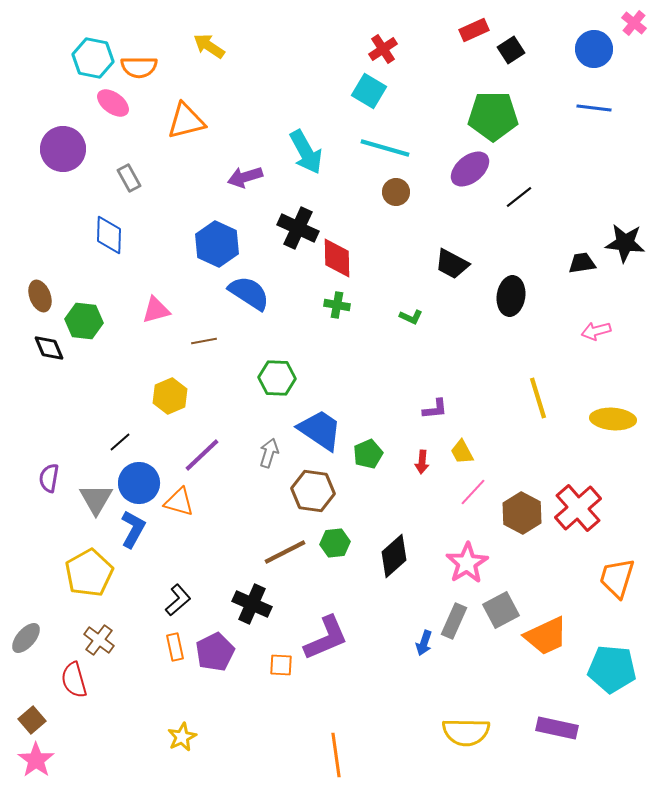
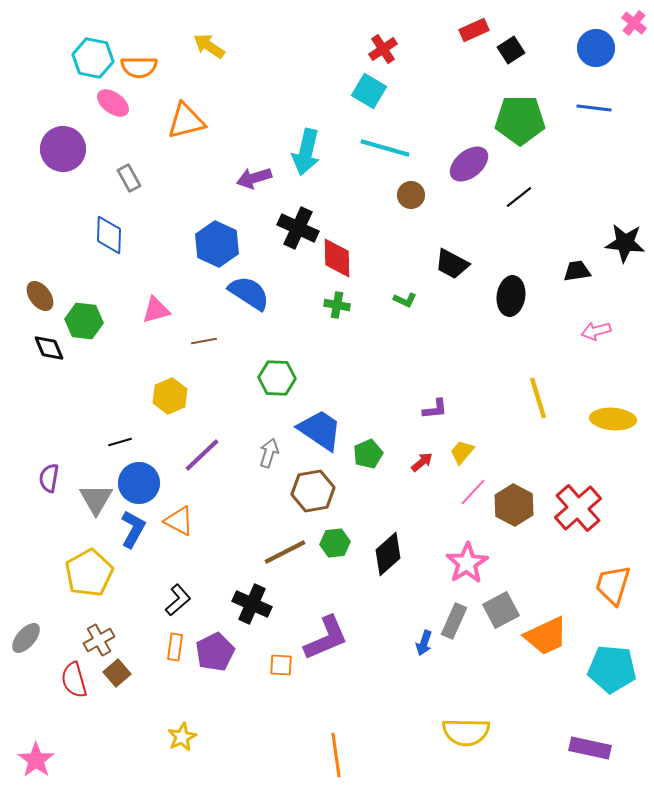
blue circle at (594, 49): moved 2 px right, 1 px up
green pentagon at (493, 116): moved 27 px right, 4 px down
cyan arrow at (306, 152): rotated 42 degrees clockwise
purple ellipse at (470, 169): moved 1 px left, 5 px up
purple arrow at (245, 177): moved 9 px right, 1 px down
brown circle at (396, 192): moved 15 px right, 3 px down
black trapezoid at (582, 263): moved 5 px left, 8 px down
brown ellipse at (40, 296): rotated 16 degrees counterclockwise
green L-shape at (411, 317): moved 6 px left, 17 px up
black line at (120, 442): rotated 25 degrees clockwise
yellow trapezoid at (462, 452): rotated 68 degrees clockwise
red arrow at (422, 462): rotated 135 degrees counterclockwise
brown hexagon at (313, 491): rotated 18 degrees counterclockwise
orange triangle at (179, 502): moved 19 px down; rotated 12 degrees clockwise
brown hexagon at (522, 513): moved 8 px left, 8 px up
black diamond at (394, 556): moved 6 px left, 2 px up
orange trapezoid at (617, 578): moved 4 px left, 7 px down
brown cross at (99, 640): rotated 24 degrees clockwise
orange rectangle at (175, 647): rotated 20 degrees clockwise
brown square at (32, 720): moved 85 px right, 47 px up
purple rectangle at (557, 728): moved 33 px right, 20 px down
